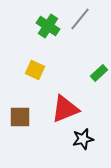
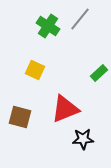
brown square: rotated 15 degrees clockwise
black star: rotated 10 degrees clockwise
